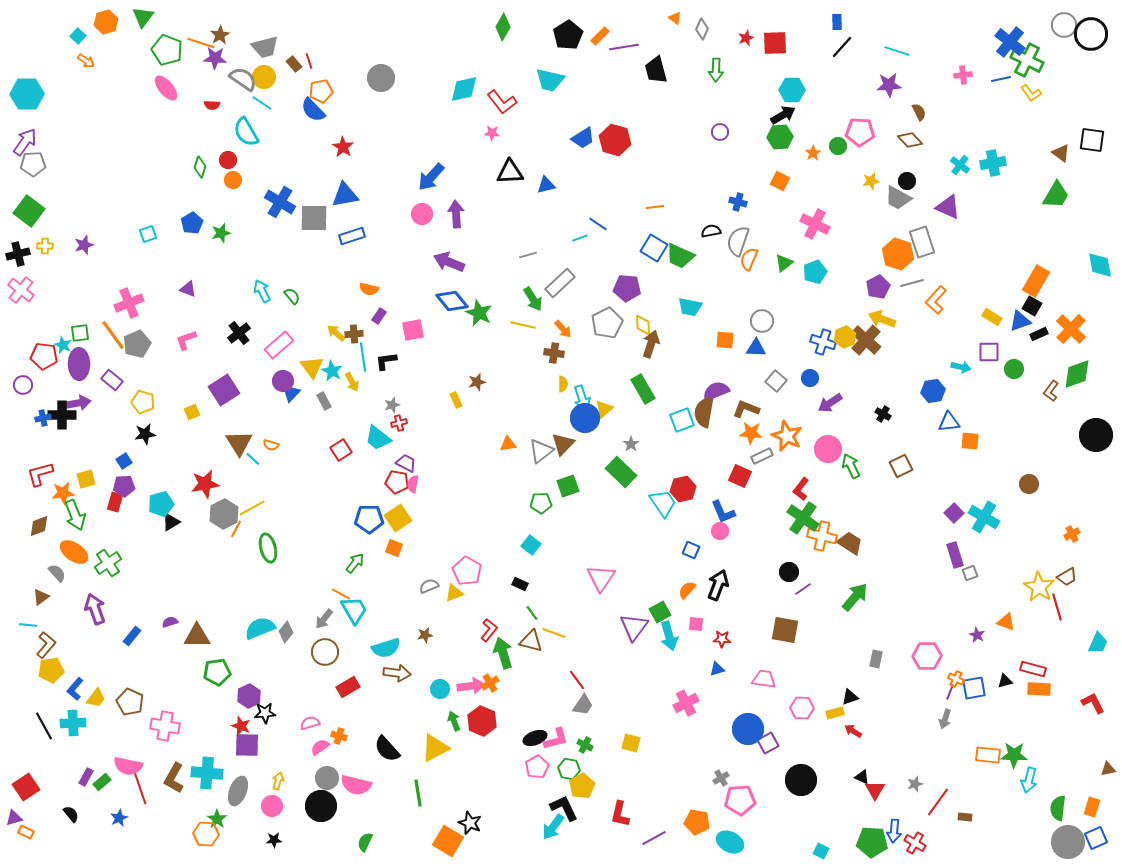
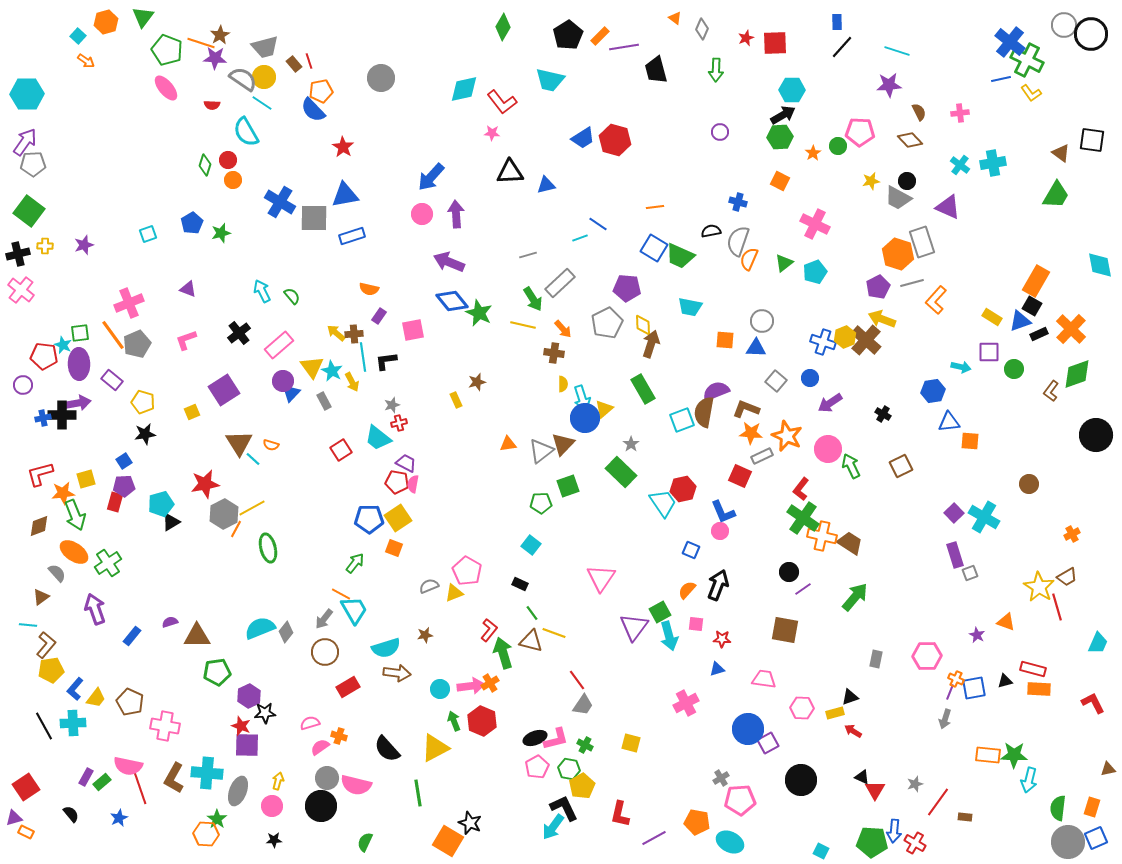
pink cross at (963, 75): moved 3 px left, 38 px down
green diamond at (200, 167): moved 5 px right, 2 px up
